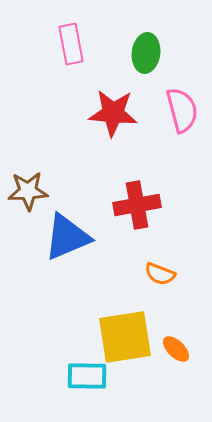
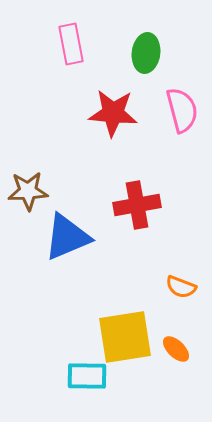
orange semicircle: moved 21 px right, 13 px down
